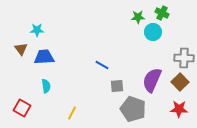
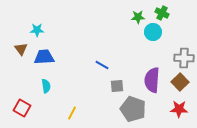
purple semicircle: rotated 20 degrees counterclockwise
